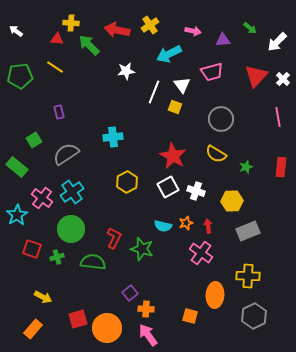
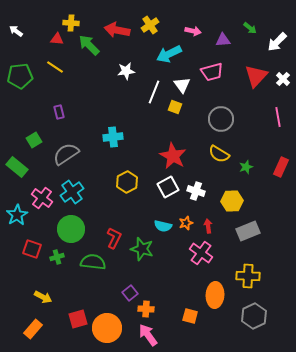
yellow semicircle at (216, 154): moved 3 px right
red rectangle at (281, 167): rotated 18 degrees clockwise
